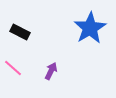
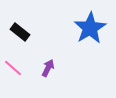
black rectangle: rotated 12 degrees clockwise
purple arrow: moved 3 px left, 3 px up
